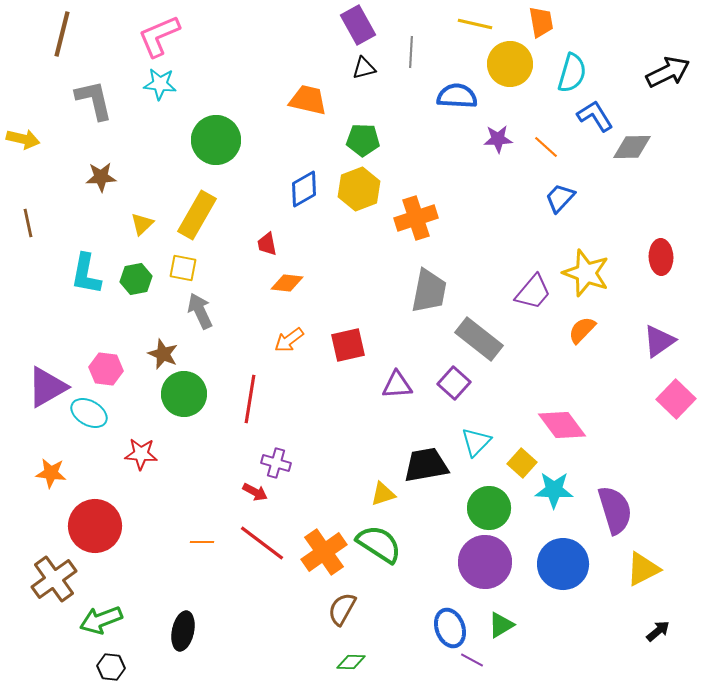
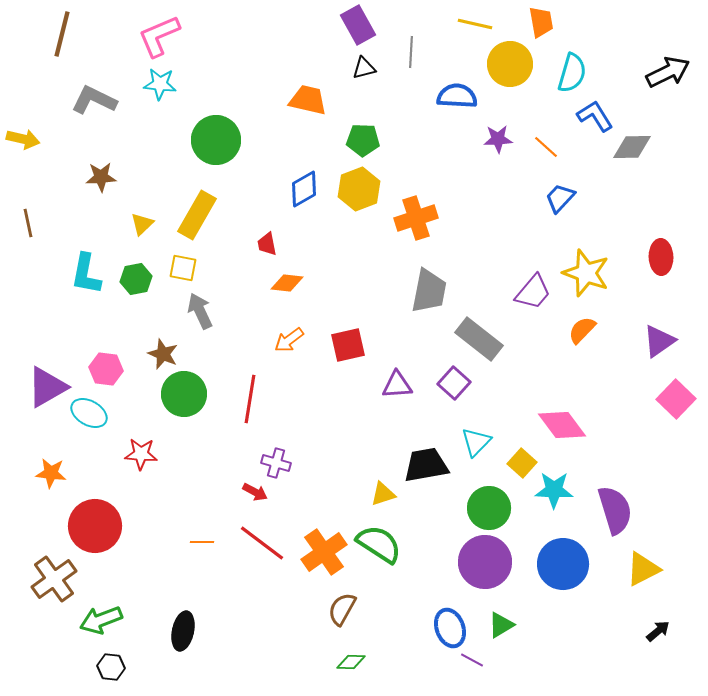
gray L-shape at (94, 100): rotated 51 degrees counterclockwise
